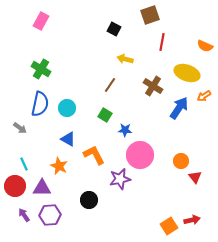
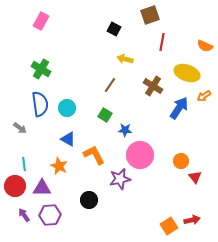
blue semicircle: rotated 20 degrees counterclockwise
cyan line: rotated 16 degrees clockwise
